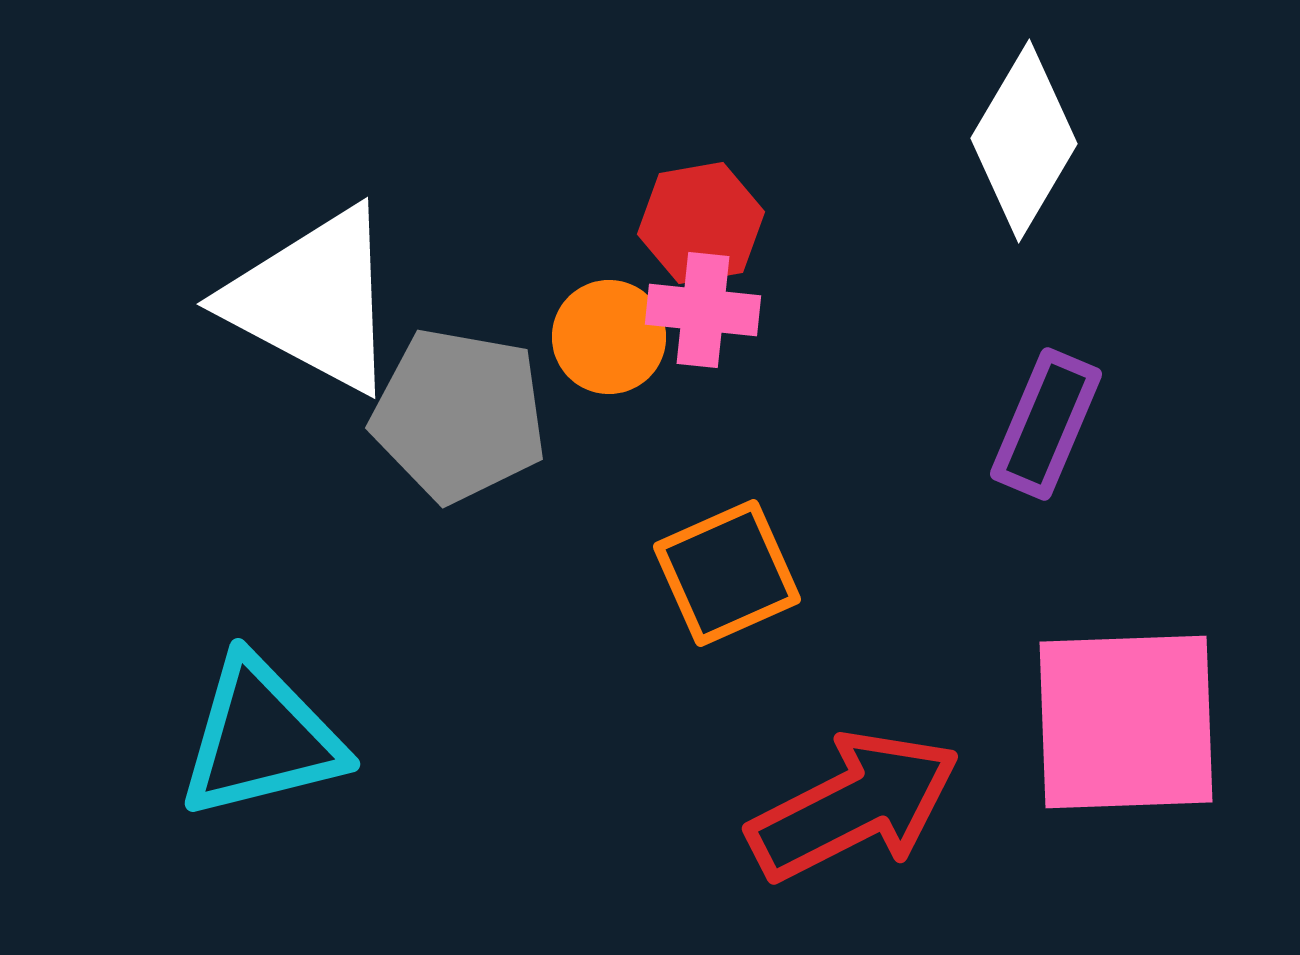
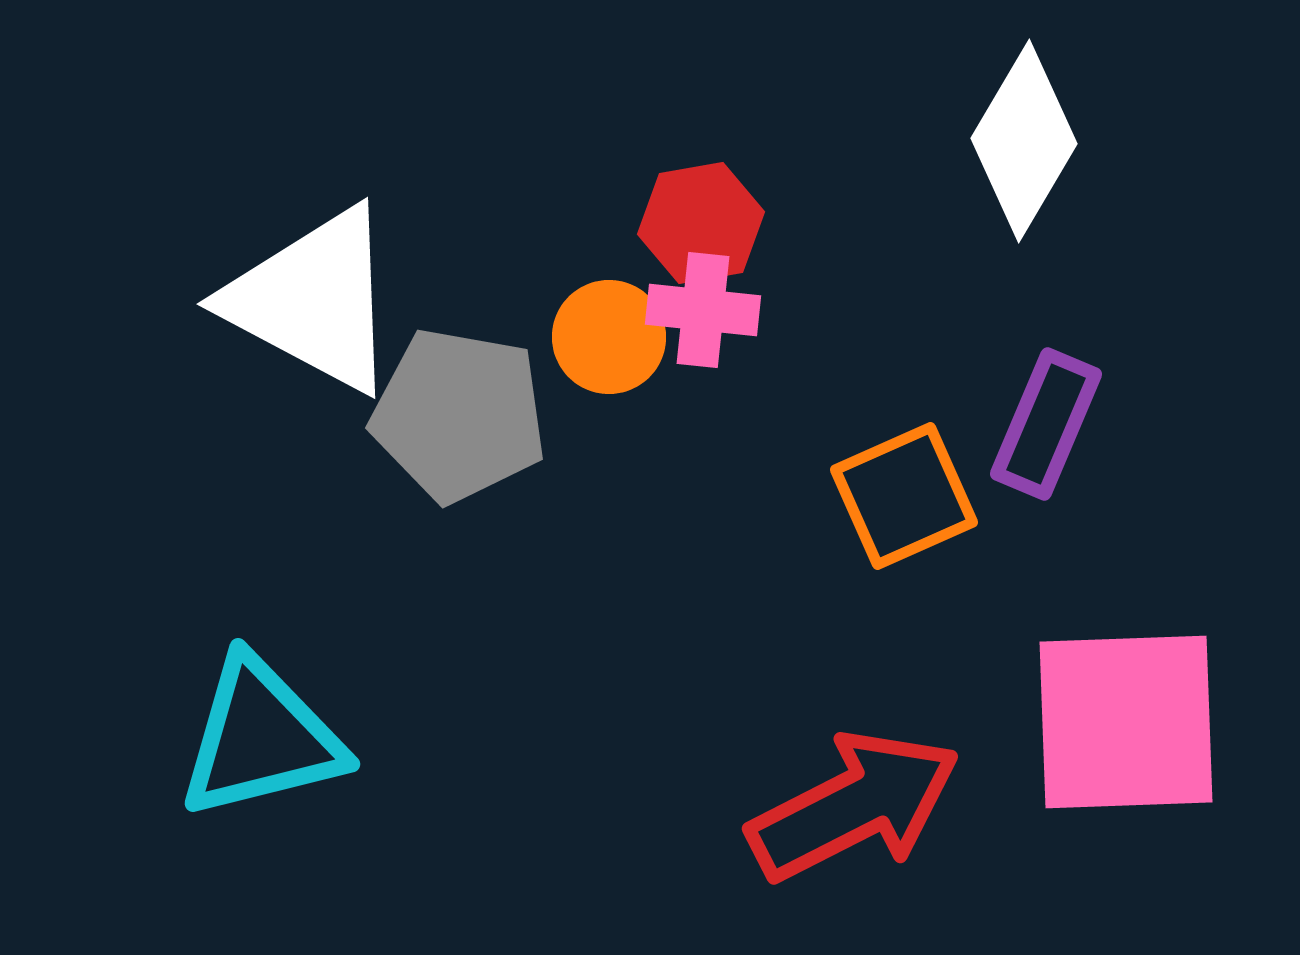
orange square: moved 177 px right, 77 px up
